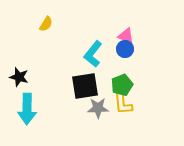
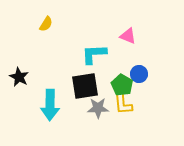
pink triangle: moved 2 px right
blue circle: moved 14 px right, 25 px down
cyan L-shape: moved 1 px right; rotated 48 degrees clockwise
black star: rotated 12 degrees clockwise
green pentagon: rotated 20 degrees counterclockwise
cyan arrow: moved 23 px right, 4 px up
